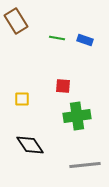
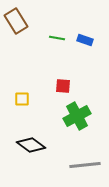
green cross: rotated 20 degrees counterclockwise
black diamond: moved 1 px right; rotated 20 degrees counterclockwise
